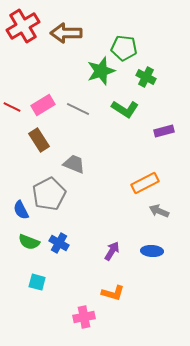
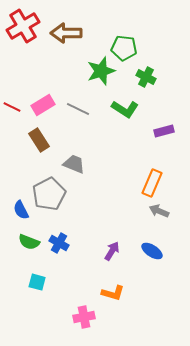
orange rectangle: moved 7 px right; rotated 40 degrees counterclockwise
blue ellipse: rotated 30 degrees clockwise
